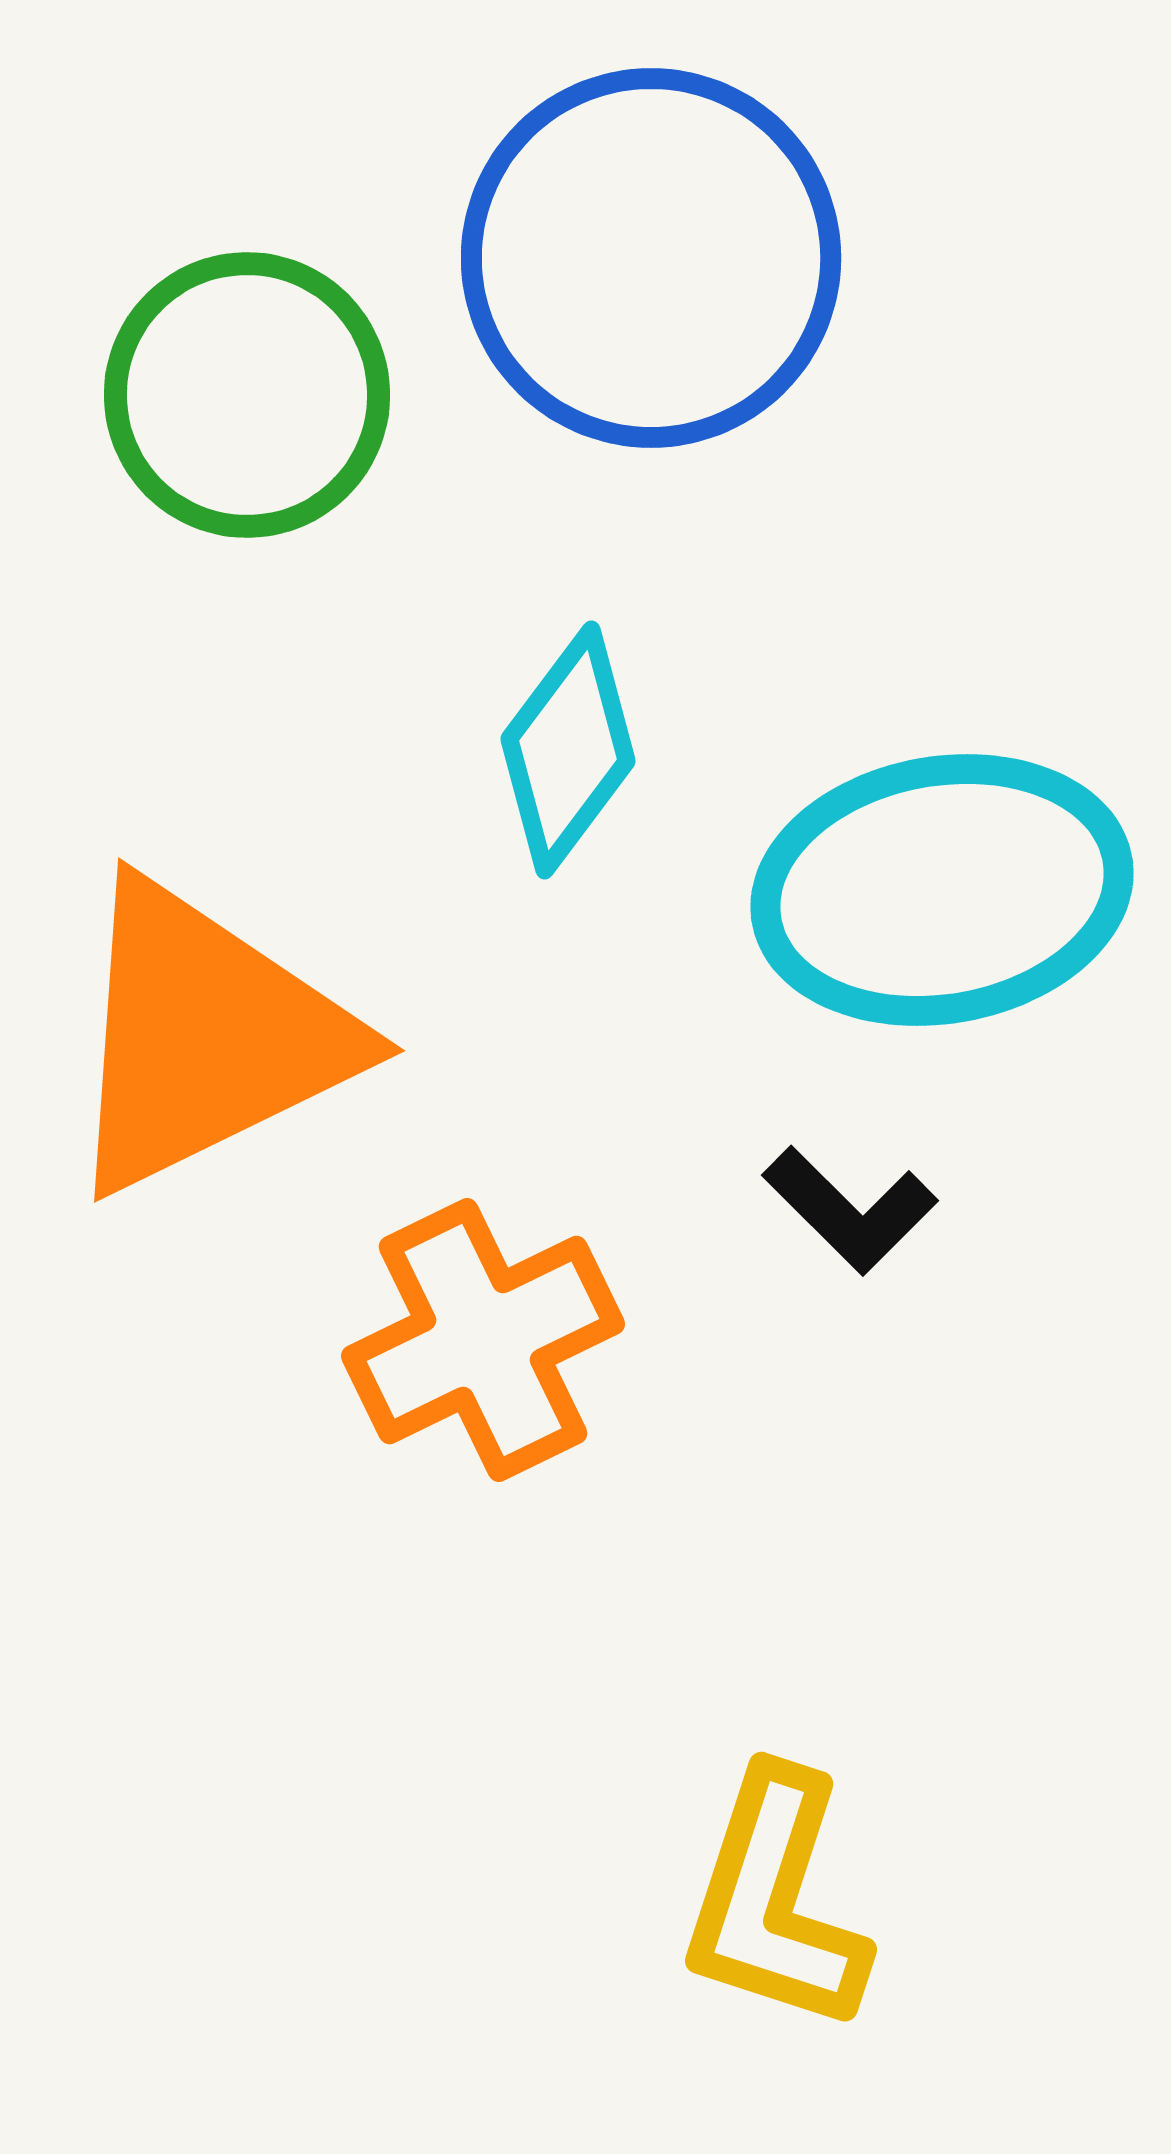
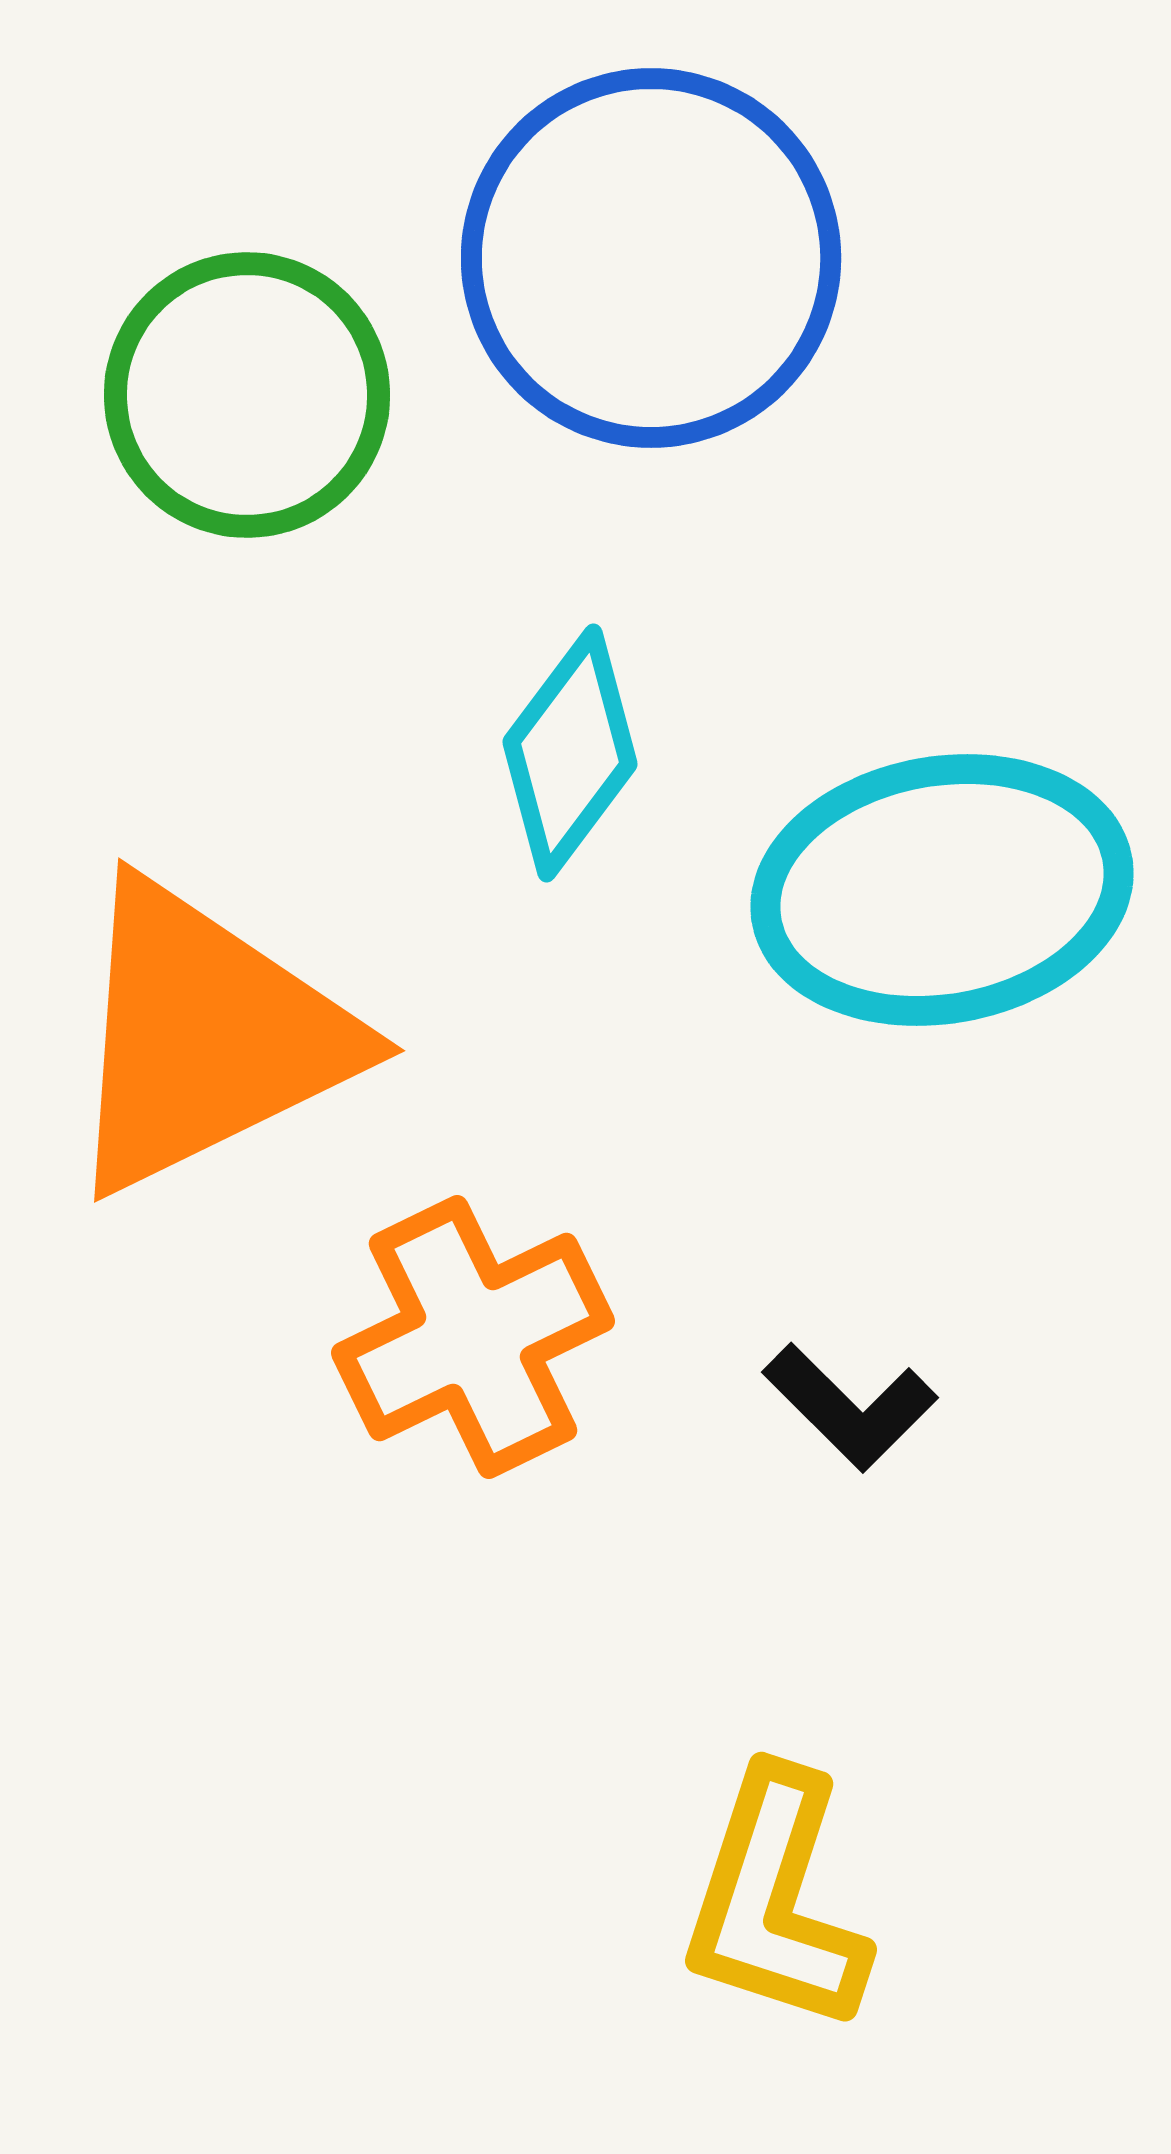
cyan diamond: moved 2 px right, 3 px down
black L-shape: moved 197 px down
orange cross: moved 10 px left, 3 px up
